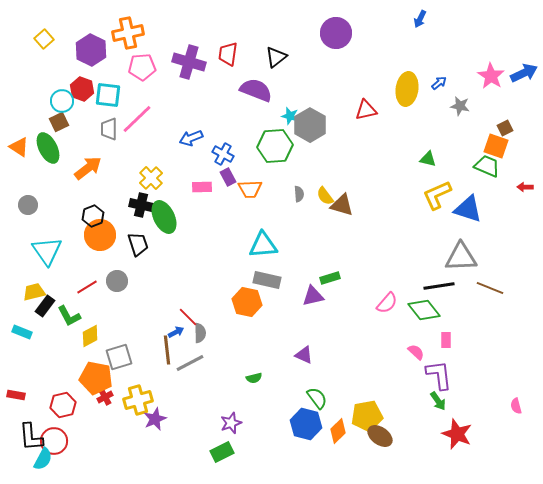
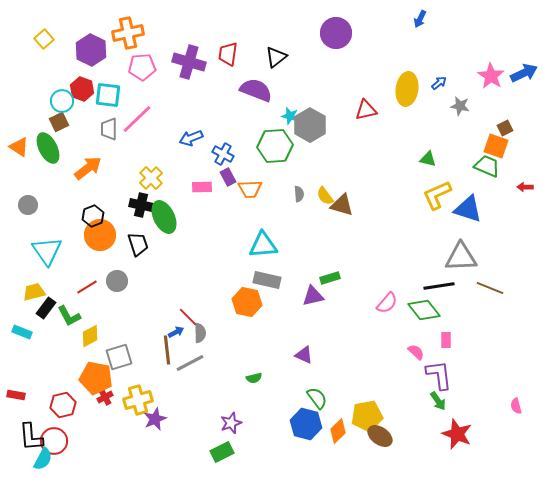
black rectangle at (45, 306): moved 1 px right, 2 px down
